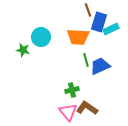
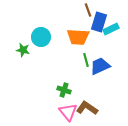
green cross: moved 8 px left; rotated 32 degrees clockwise
